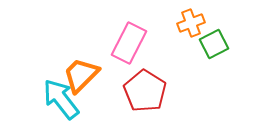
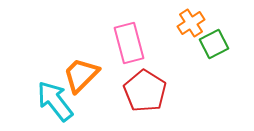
orange cross: rotated 12 degrees counterclockwise
pink rectangle: rotated 42 degrees counterclockwise
cyan arrow: moved 6 px left, 2 px down
